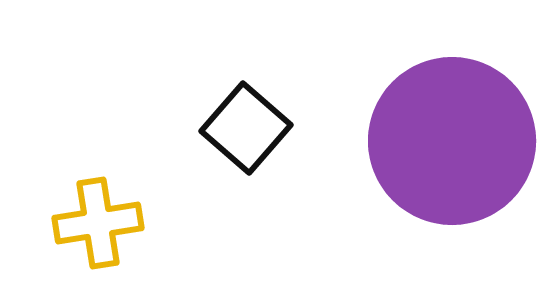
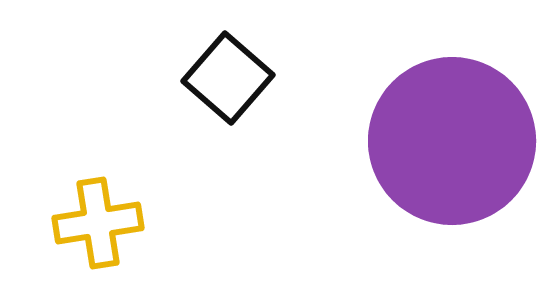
black square: moved 18 px left, 50 px up
